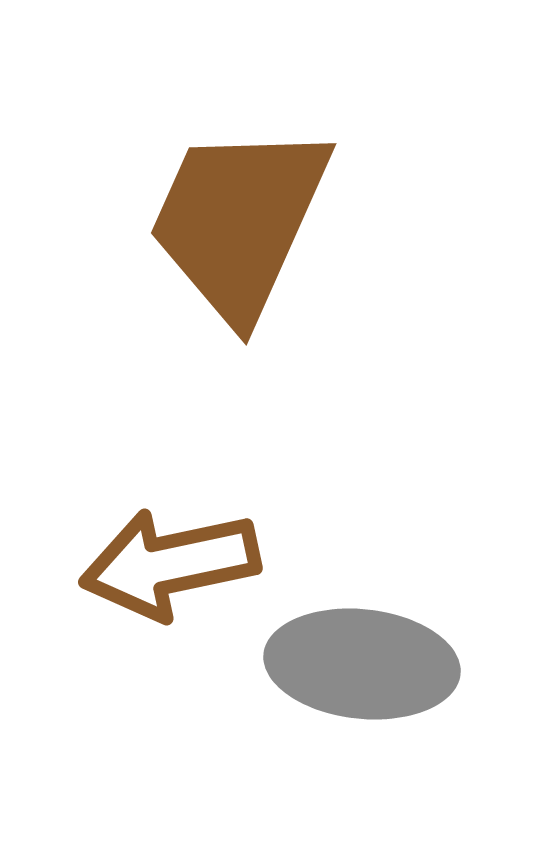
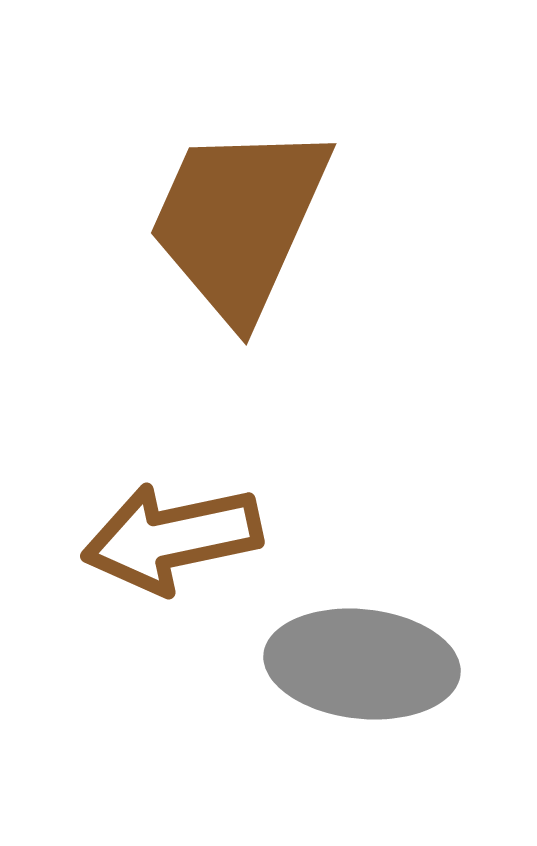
brown arrow: moved 2 px right, 26 px up
